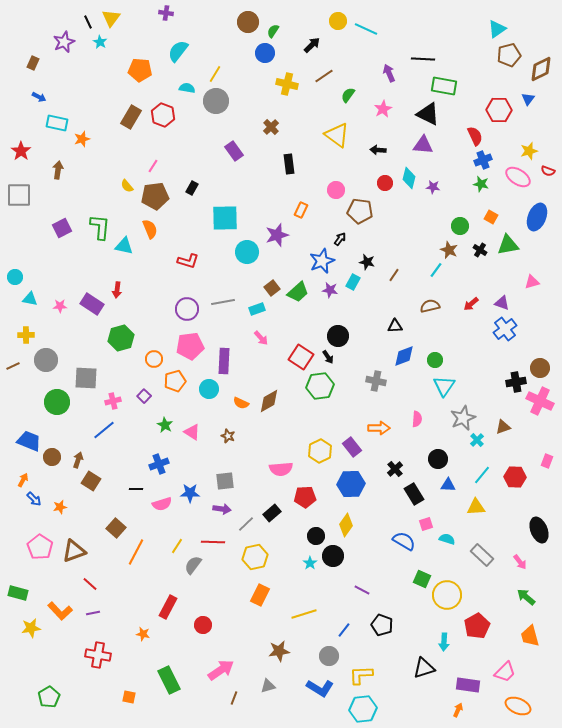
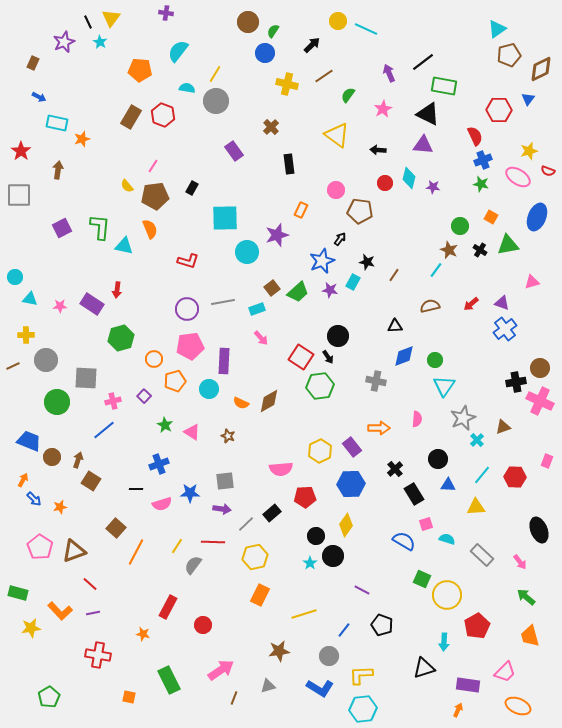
black line at (423, 59): moved 3 px down; rotated 40 degrees counterclockwise
